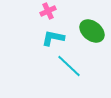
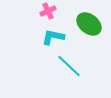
green ellipse: moved 3 px left, 7 px up
cyan L-shape: moved 1 px up
